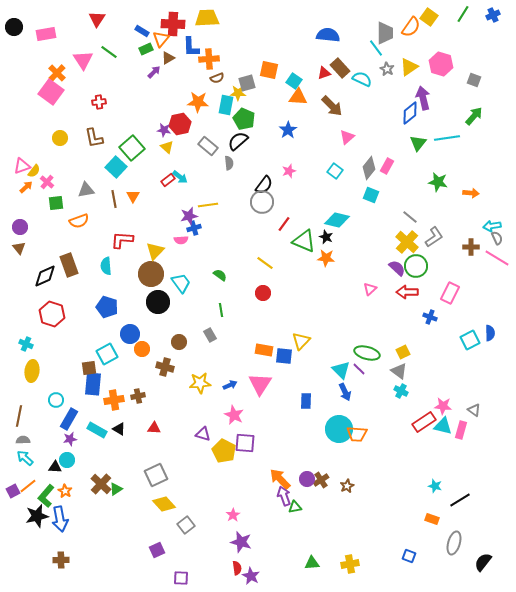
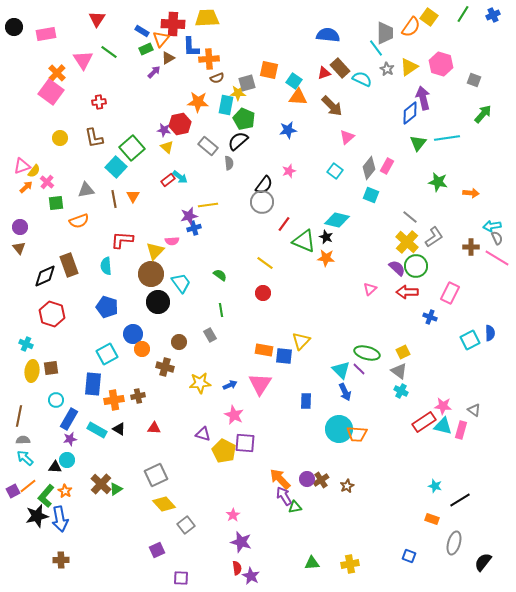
green arrow at (474, 116): moved 9 px right, 2 px up
blue star at (288, 130): rotated 24 degrees clockwise
pink semicircle at (181, 240): moved 9 px left, 1 px down
blue circle at (130, 334): moved 3 px right
brown square at (89, 368): moved 38 px left
purple arrow at (284, 496): rotated 12 degrees counterclockwise
